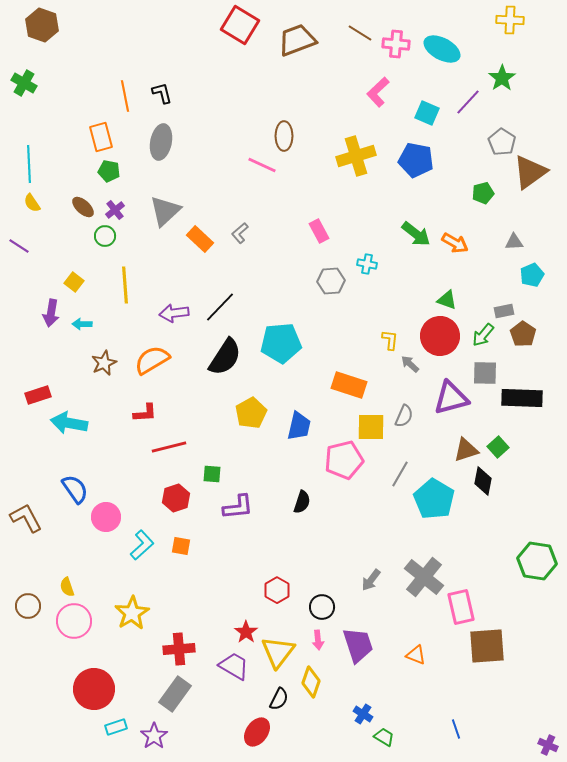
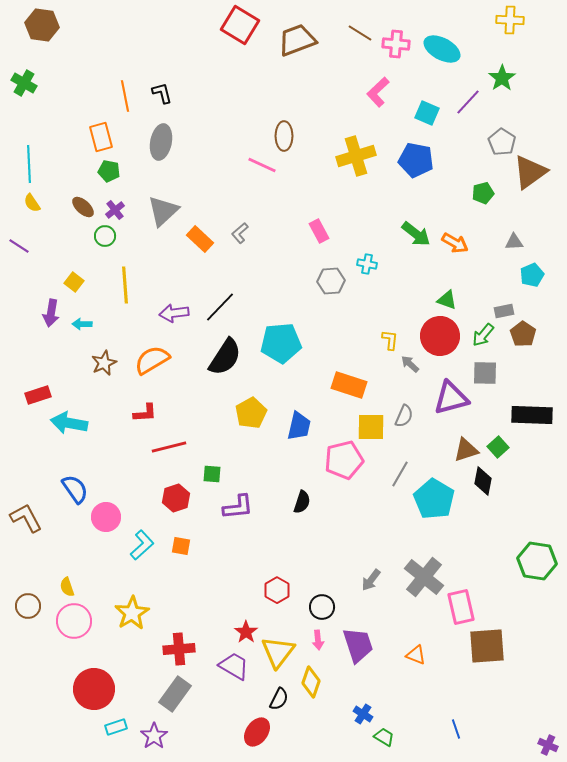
brown hexagon at (42, 25): rotated 12 degrees counterclockwise
gray triangle at (165, 211): moved 2 px left
black rectangle at (522, 398): moved 10 px right, 17 px down
